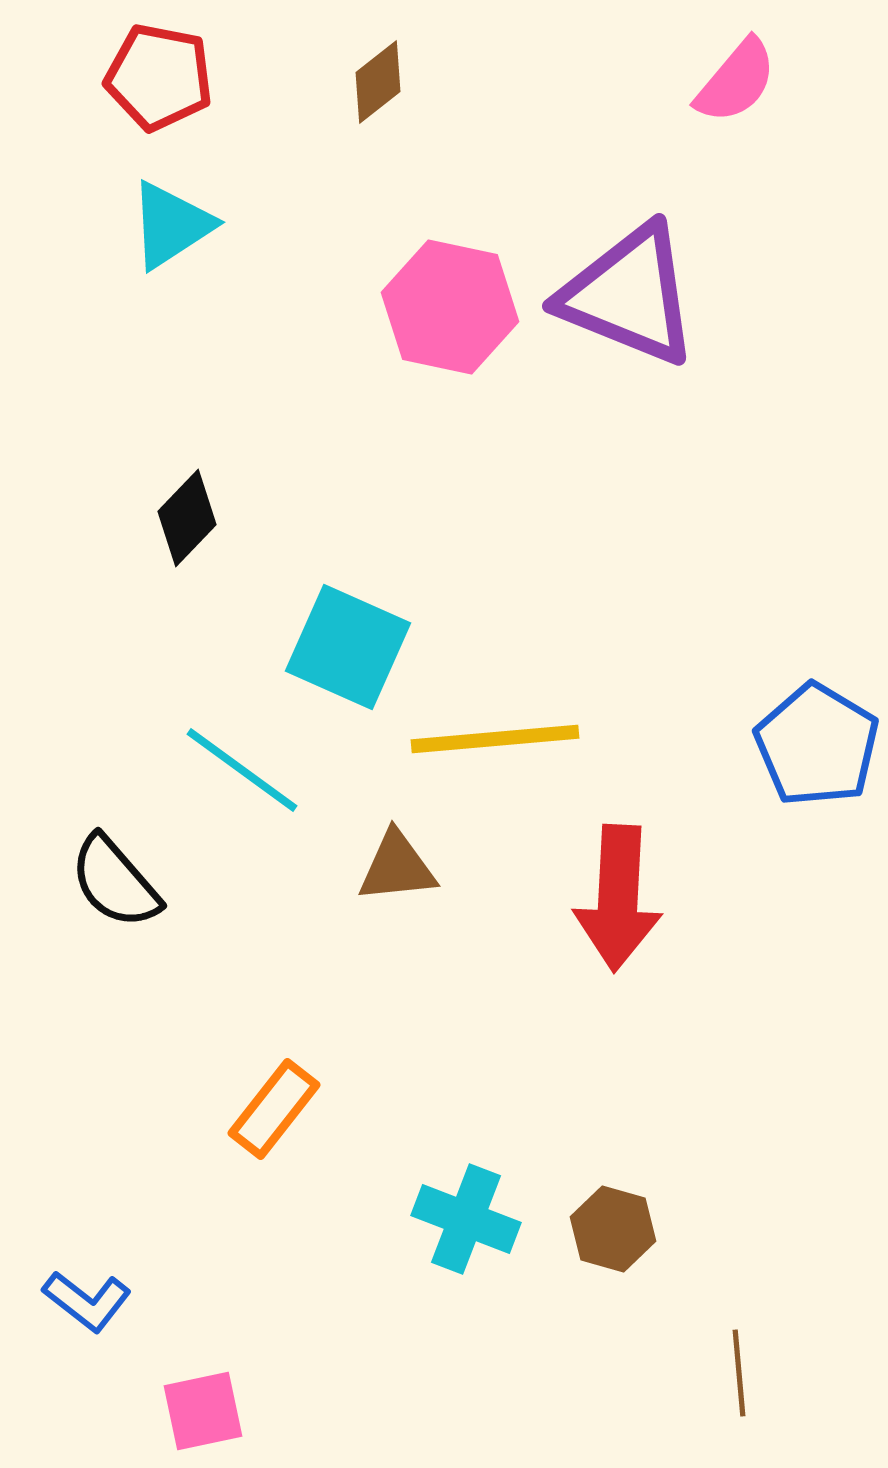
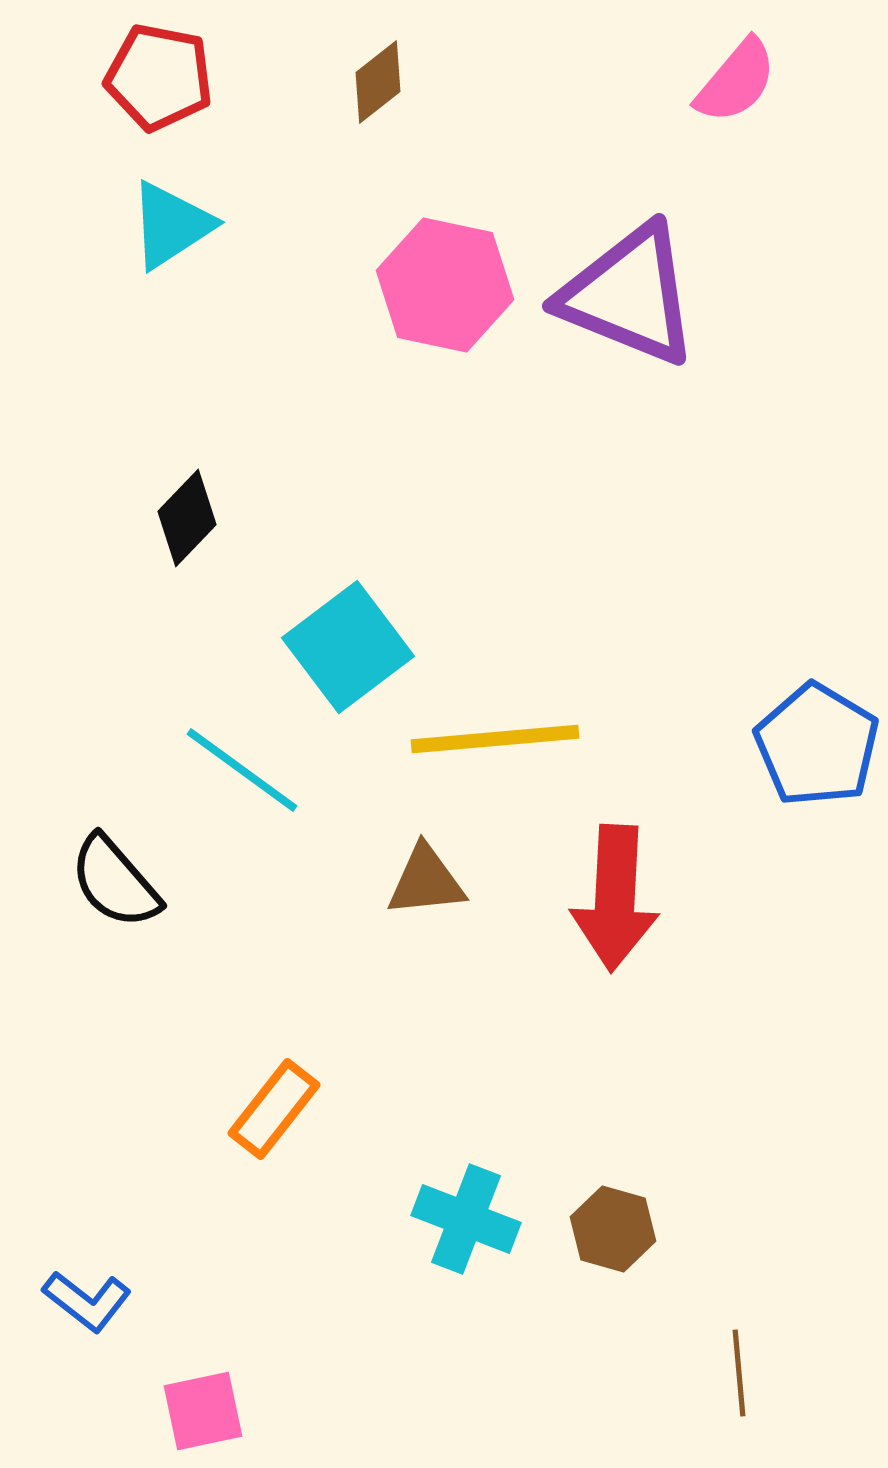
pink hexagon: moved 5 px left, 22 px up
cyan square: rotated 29 degrees clockwise
brown triangle: moved 29 px right, 14 px down
red arrow: moved 3 px left
